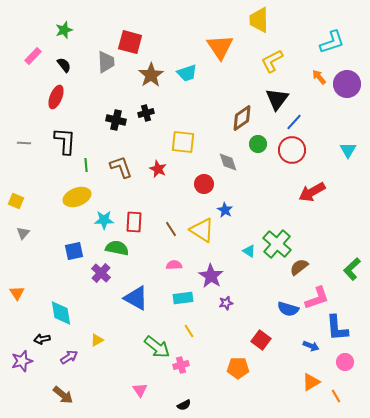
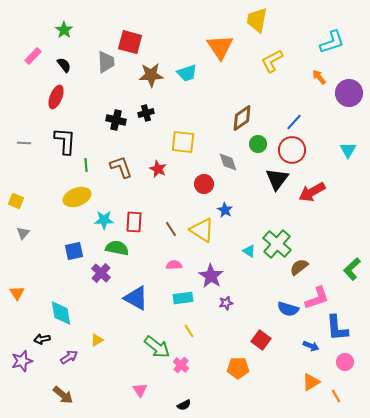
yellow trapezoid at (259, 20): moved 2 px left; rotated 12 degrees clockwise
green star at (64, 30): rotated 18 degrees counterclockwise
brown star at (151, 75): rotated 30 degrees clockwise
purple circle at (347, 84): moved 2 px right, 9 px down
black triangle at (277, 99): moved 80 px down
pink cross at (181, 365): rotated 35 degrees counterclockwise
